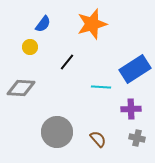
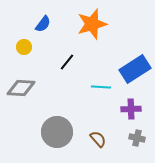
yellow circle: moved 6 px left
